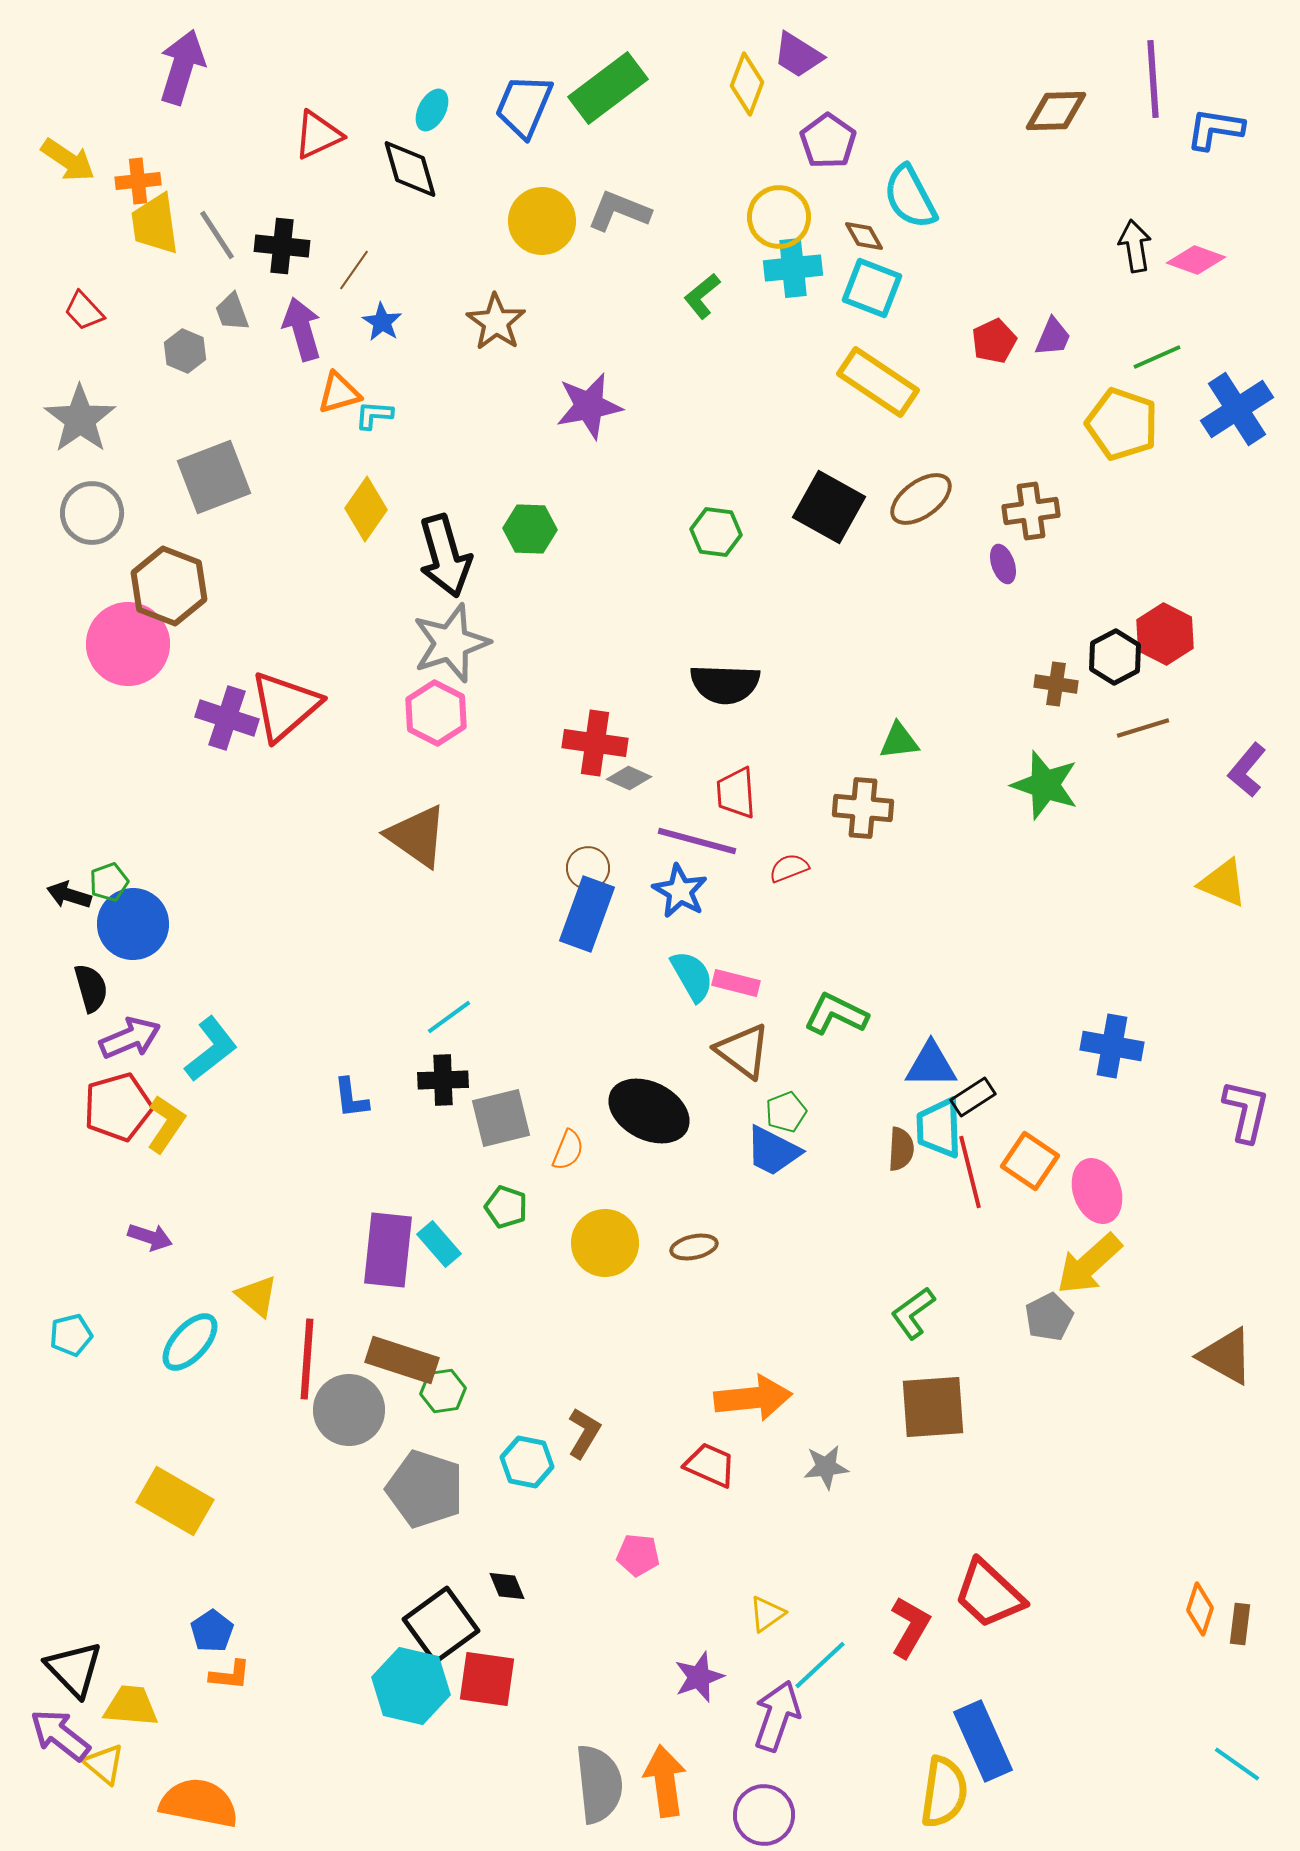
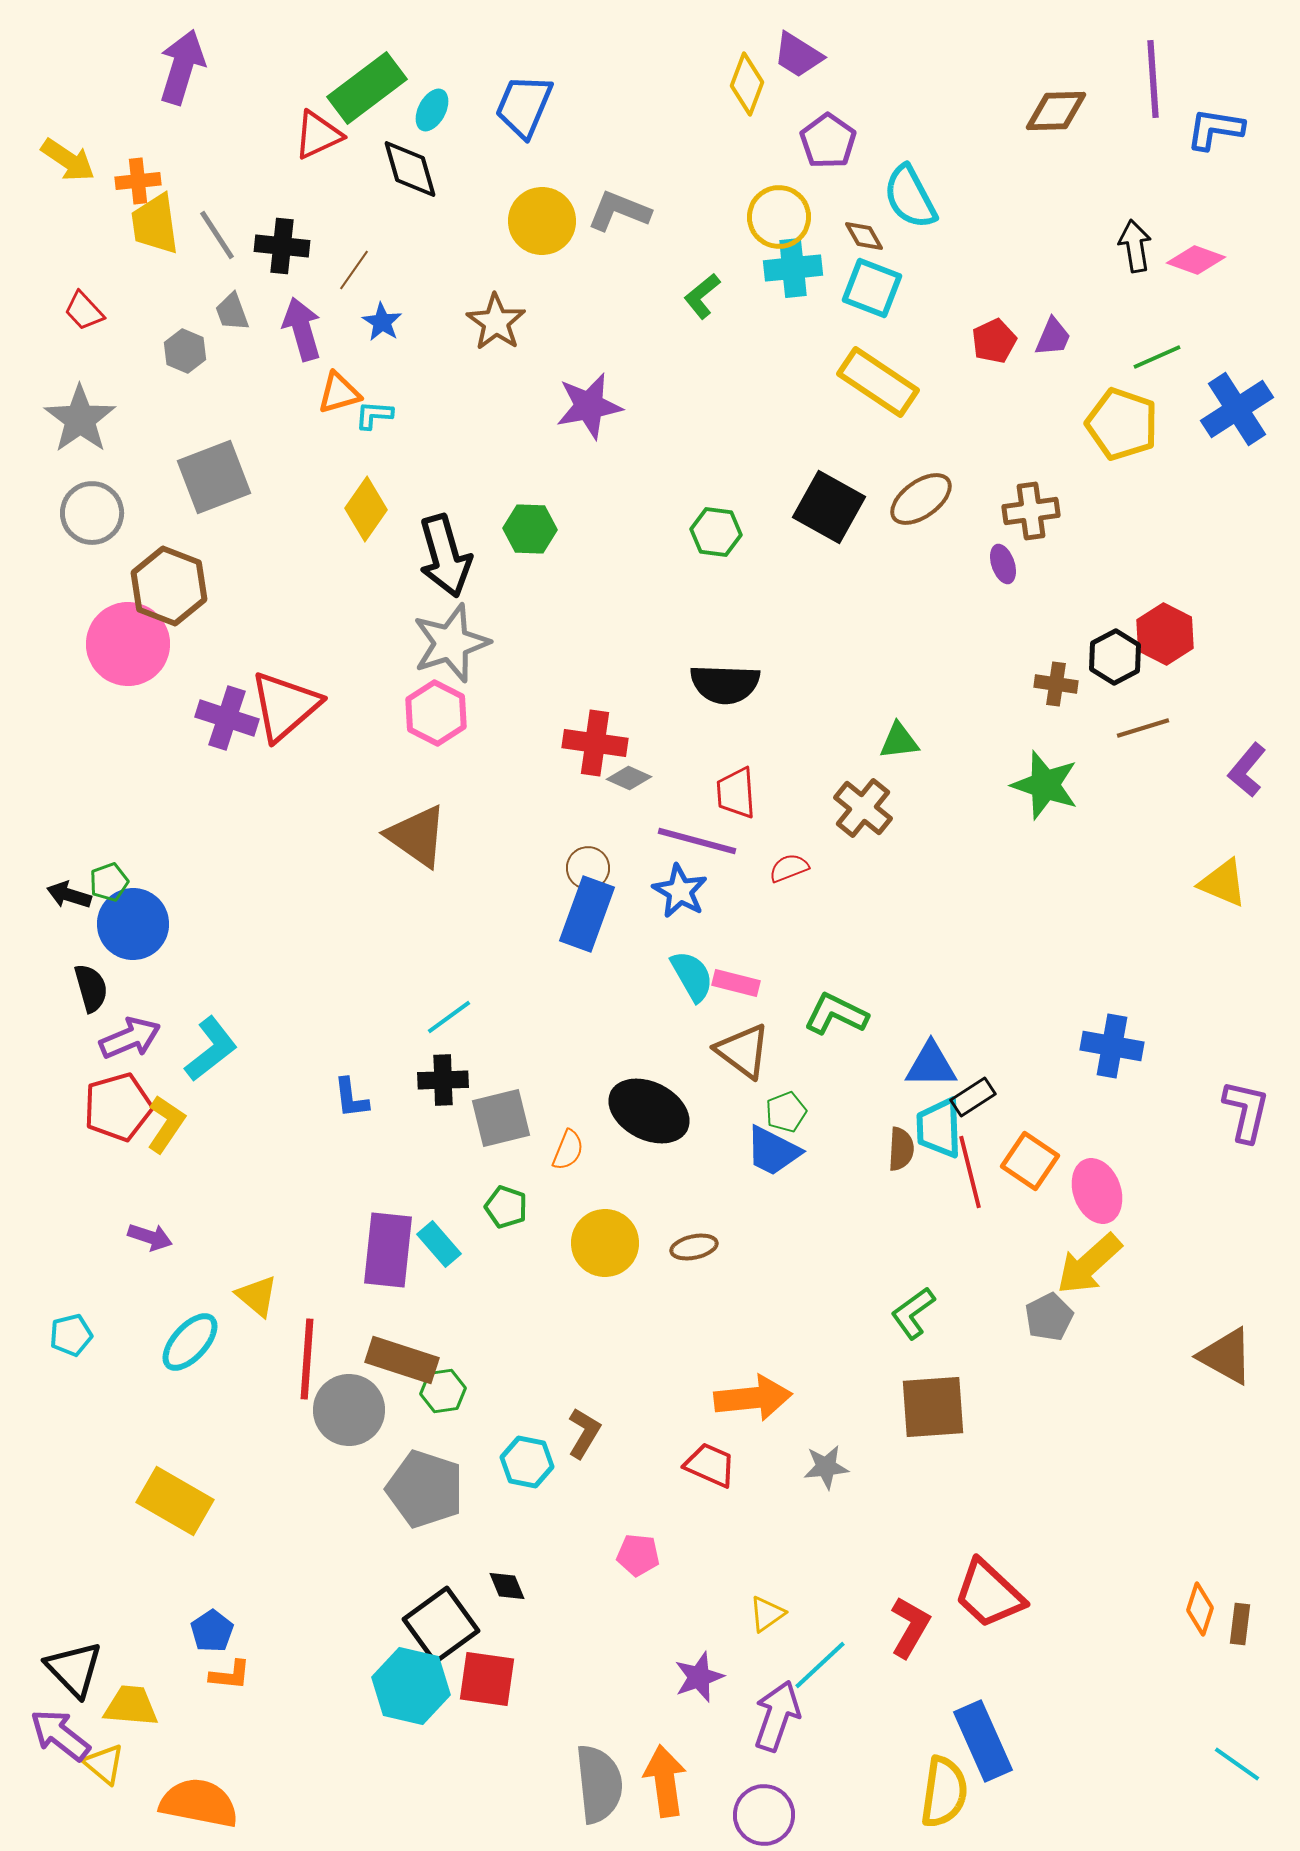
green rectangle at (608, 88): moved 241 px left
brown cross at (863, 808): rotated 34 degrees clockwise
